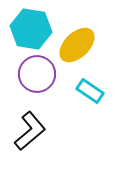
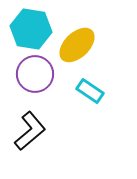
purple circle: moved 2 px left
